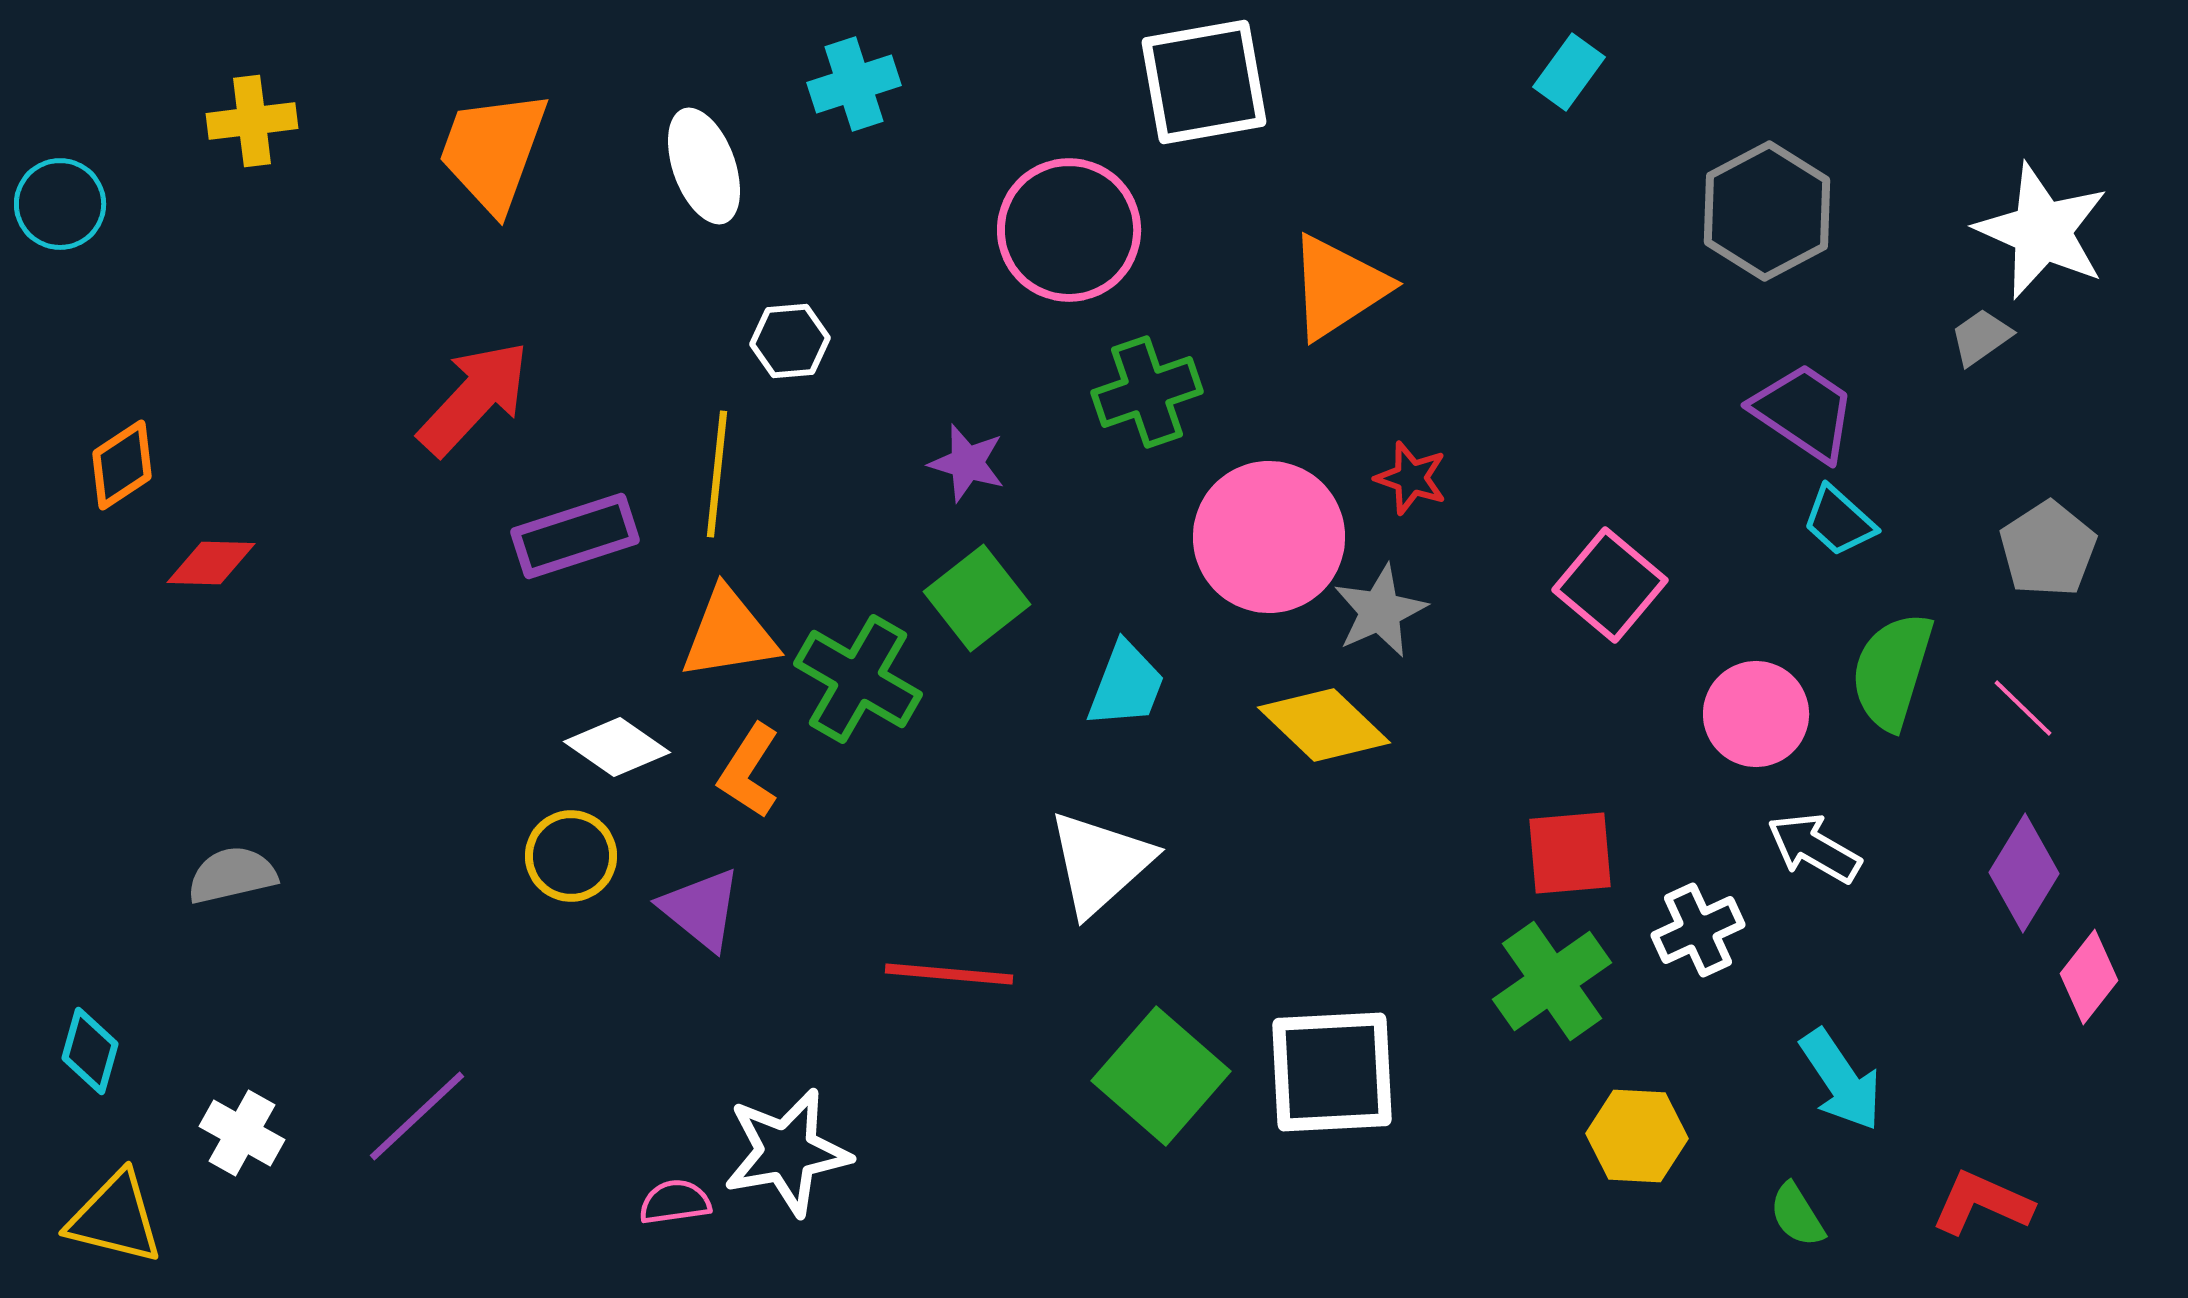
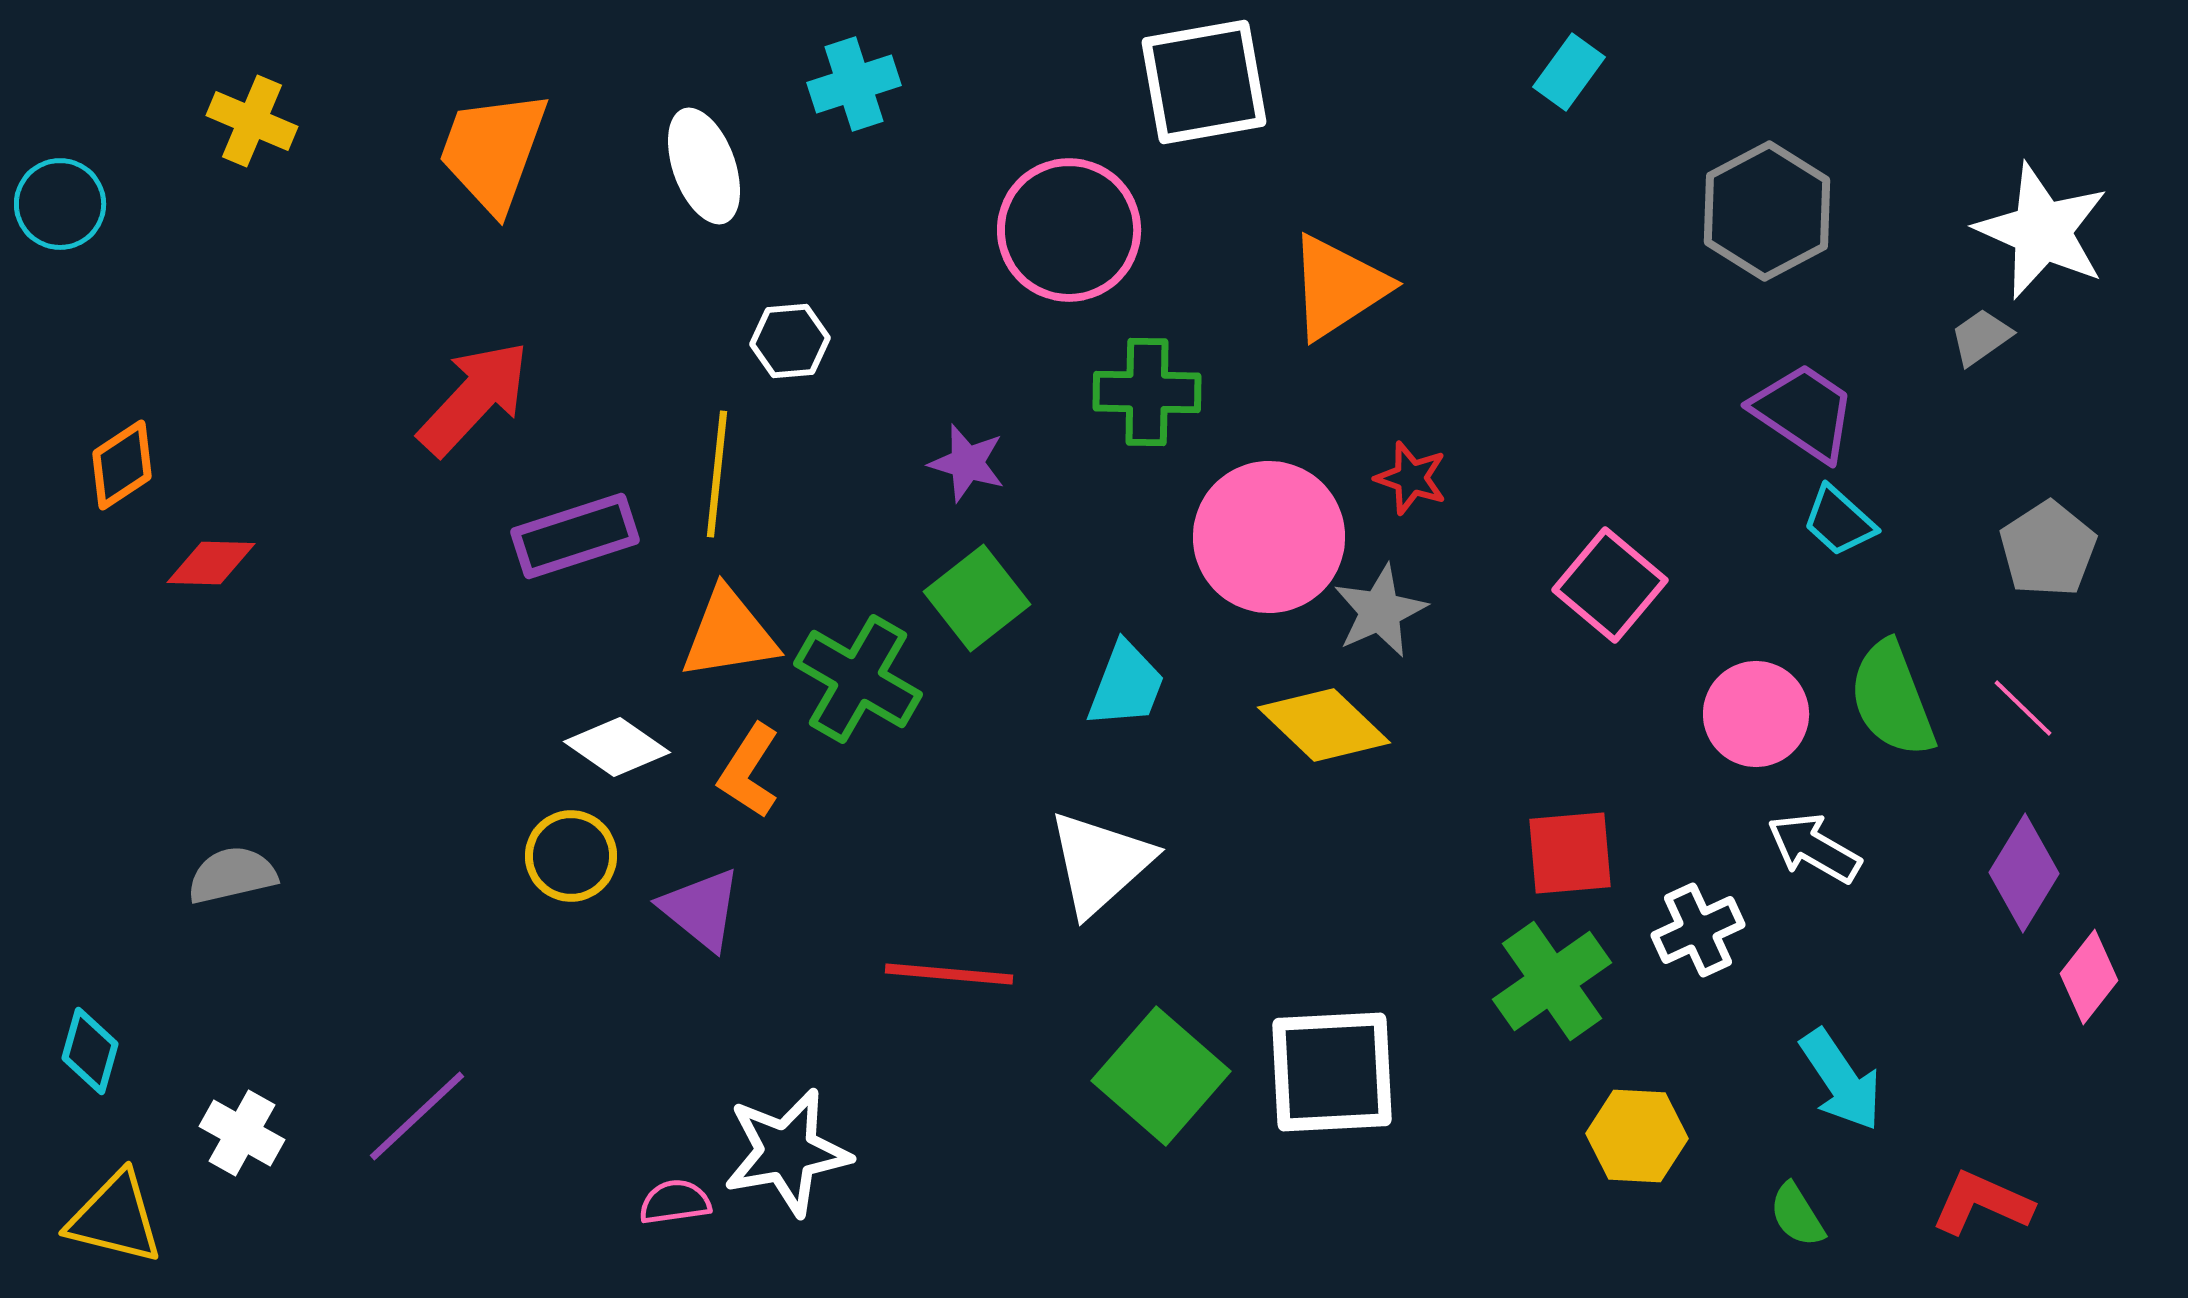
yellow cross at (252, 121): rotated 30 degrees clockwise
green cross at (1147, 392): rotated 20 degrees clockwise
green semicircle at (1892, 671): moved 28 px down; rotated 38 degrees counterclockwise
